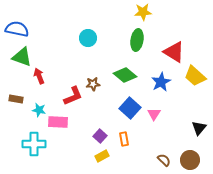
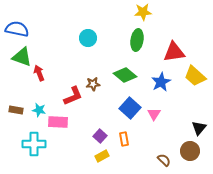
red triangle: rotated 40 degrees counterclockwise
red arrow: moved 3 px up
brown rectangle: moved 11 px down
brown circle: moved 9 px up
